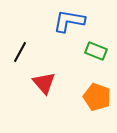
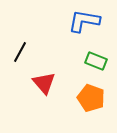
blue L-shape: moved 15 px right
green rectangle: moved 10 px down
orange pentagon: moved 6 px left, 1 px down
